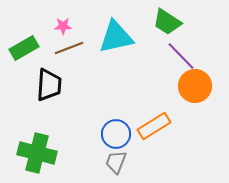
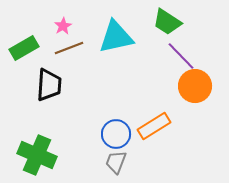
pink star: rotated 30 degrees counterclockwise
green cross: moved 2 px down; rotated 9 degrees clockwise
